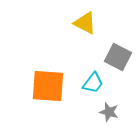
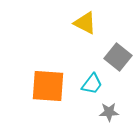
gray square: rotated 12 degrees clockwise
cyan trapezoid: moved 1 px left, 1 px down
gray star: rotated 18 degrees counterclockwise
